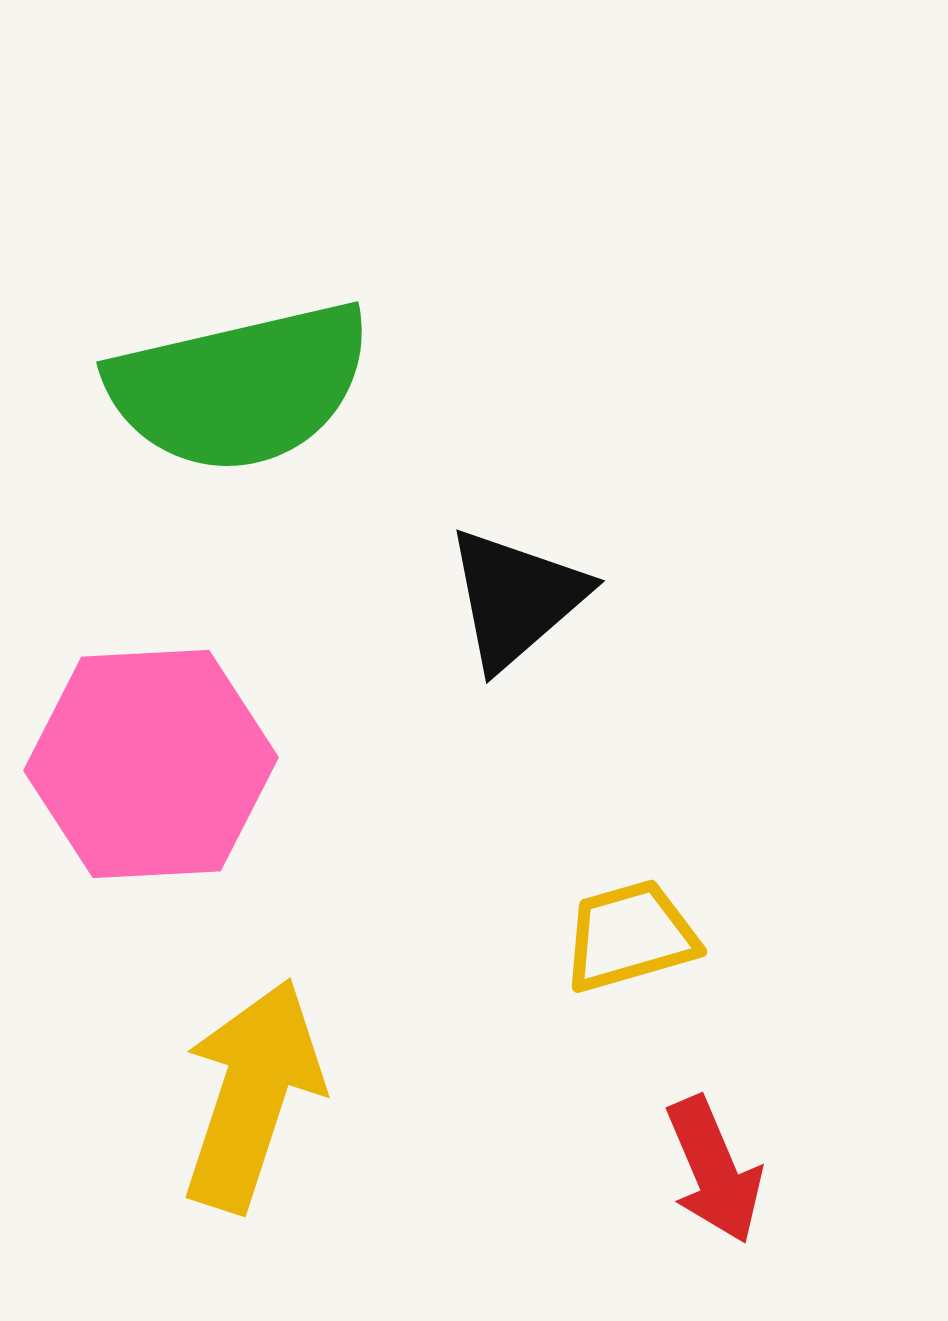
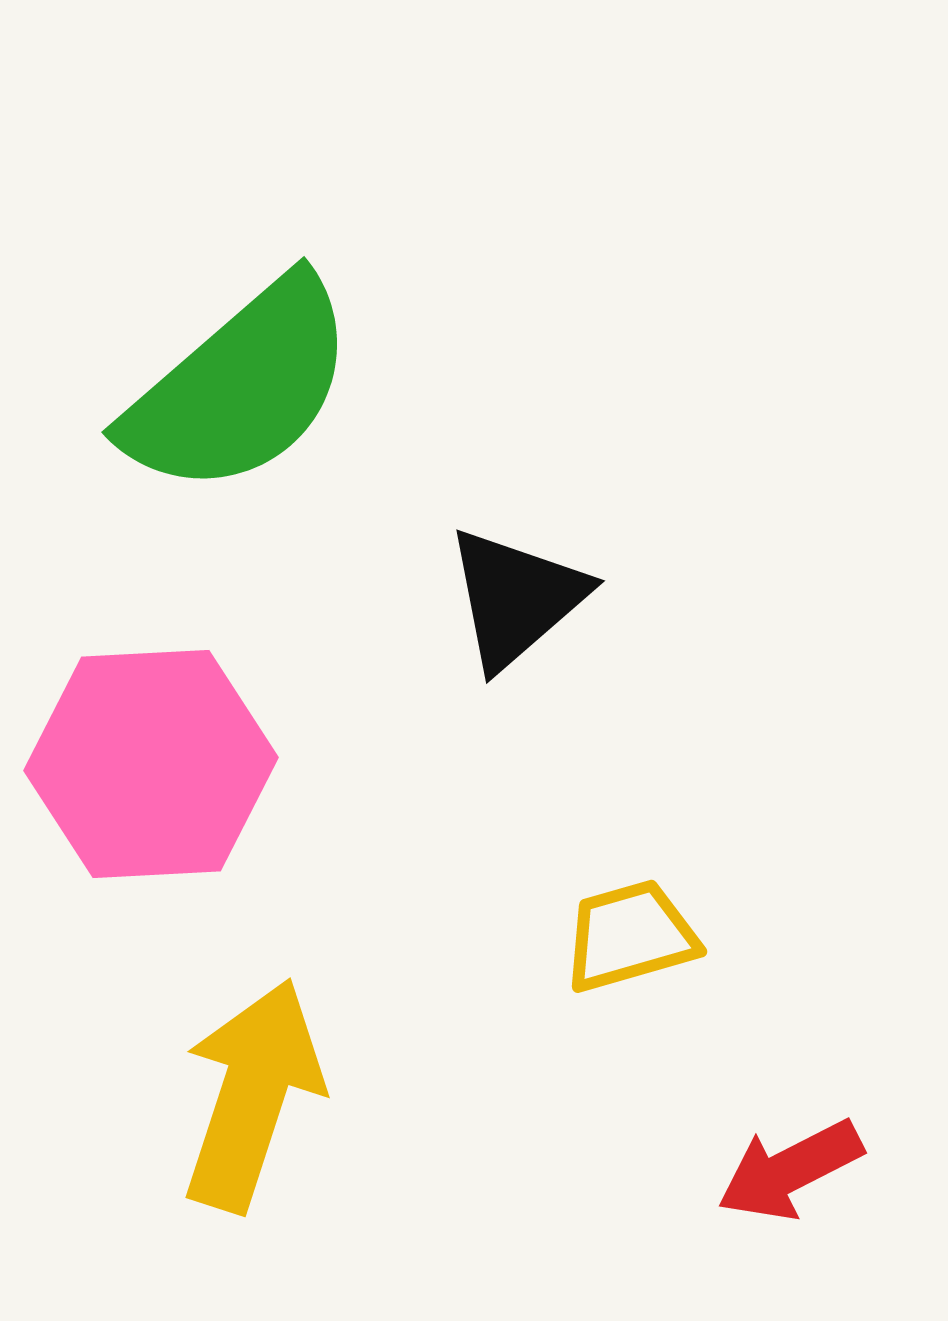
green semicircle: rotated 28 degrees counterclockwise
red arrow: moved 76 px right; rotated 86 degrees clockwise
